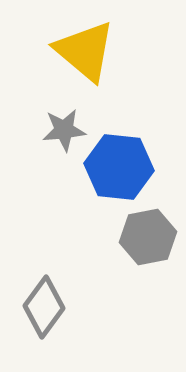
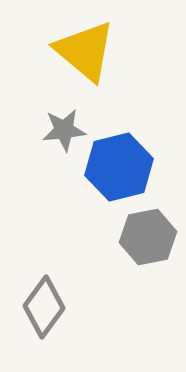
blue hexagon: rotated 20 degrees counterclockwise
